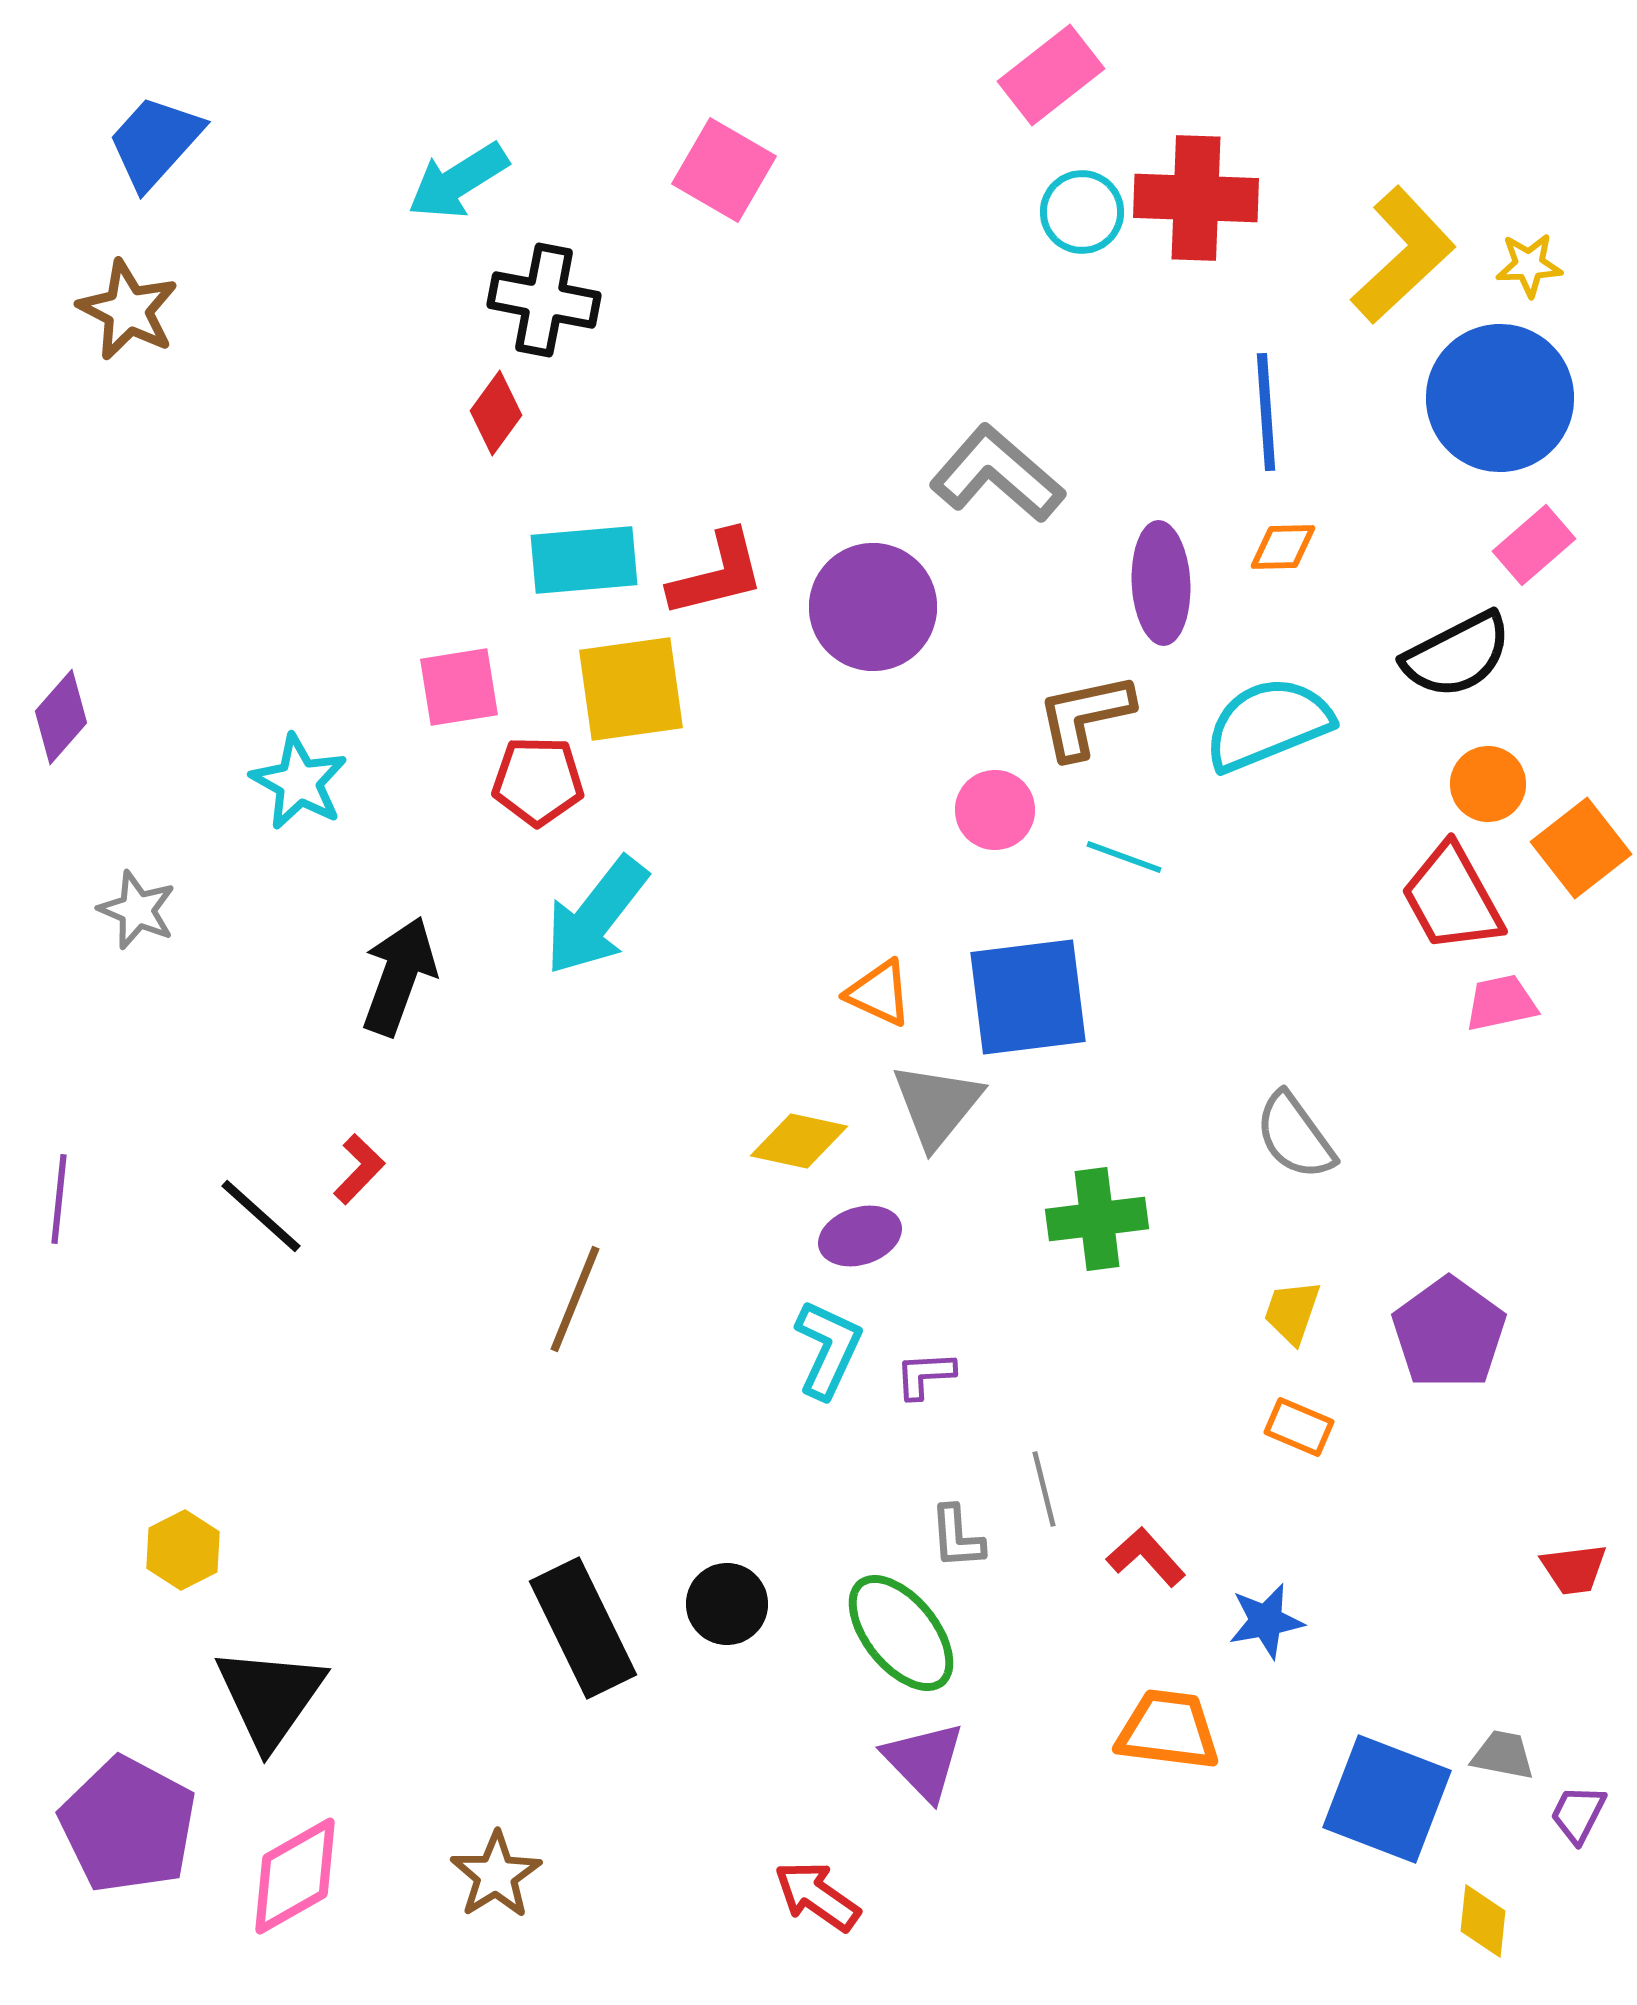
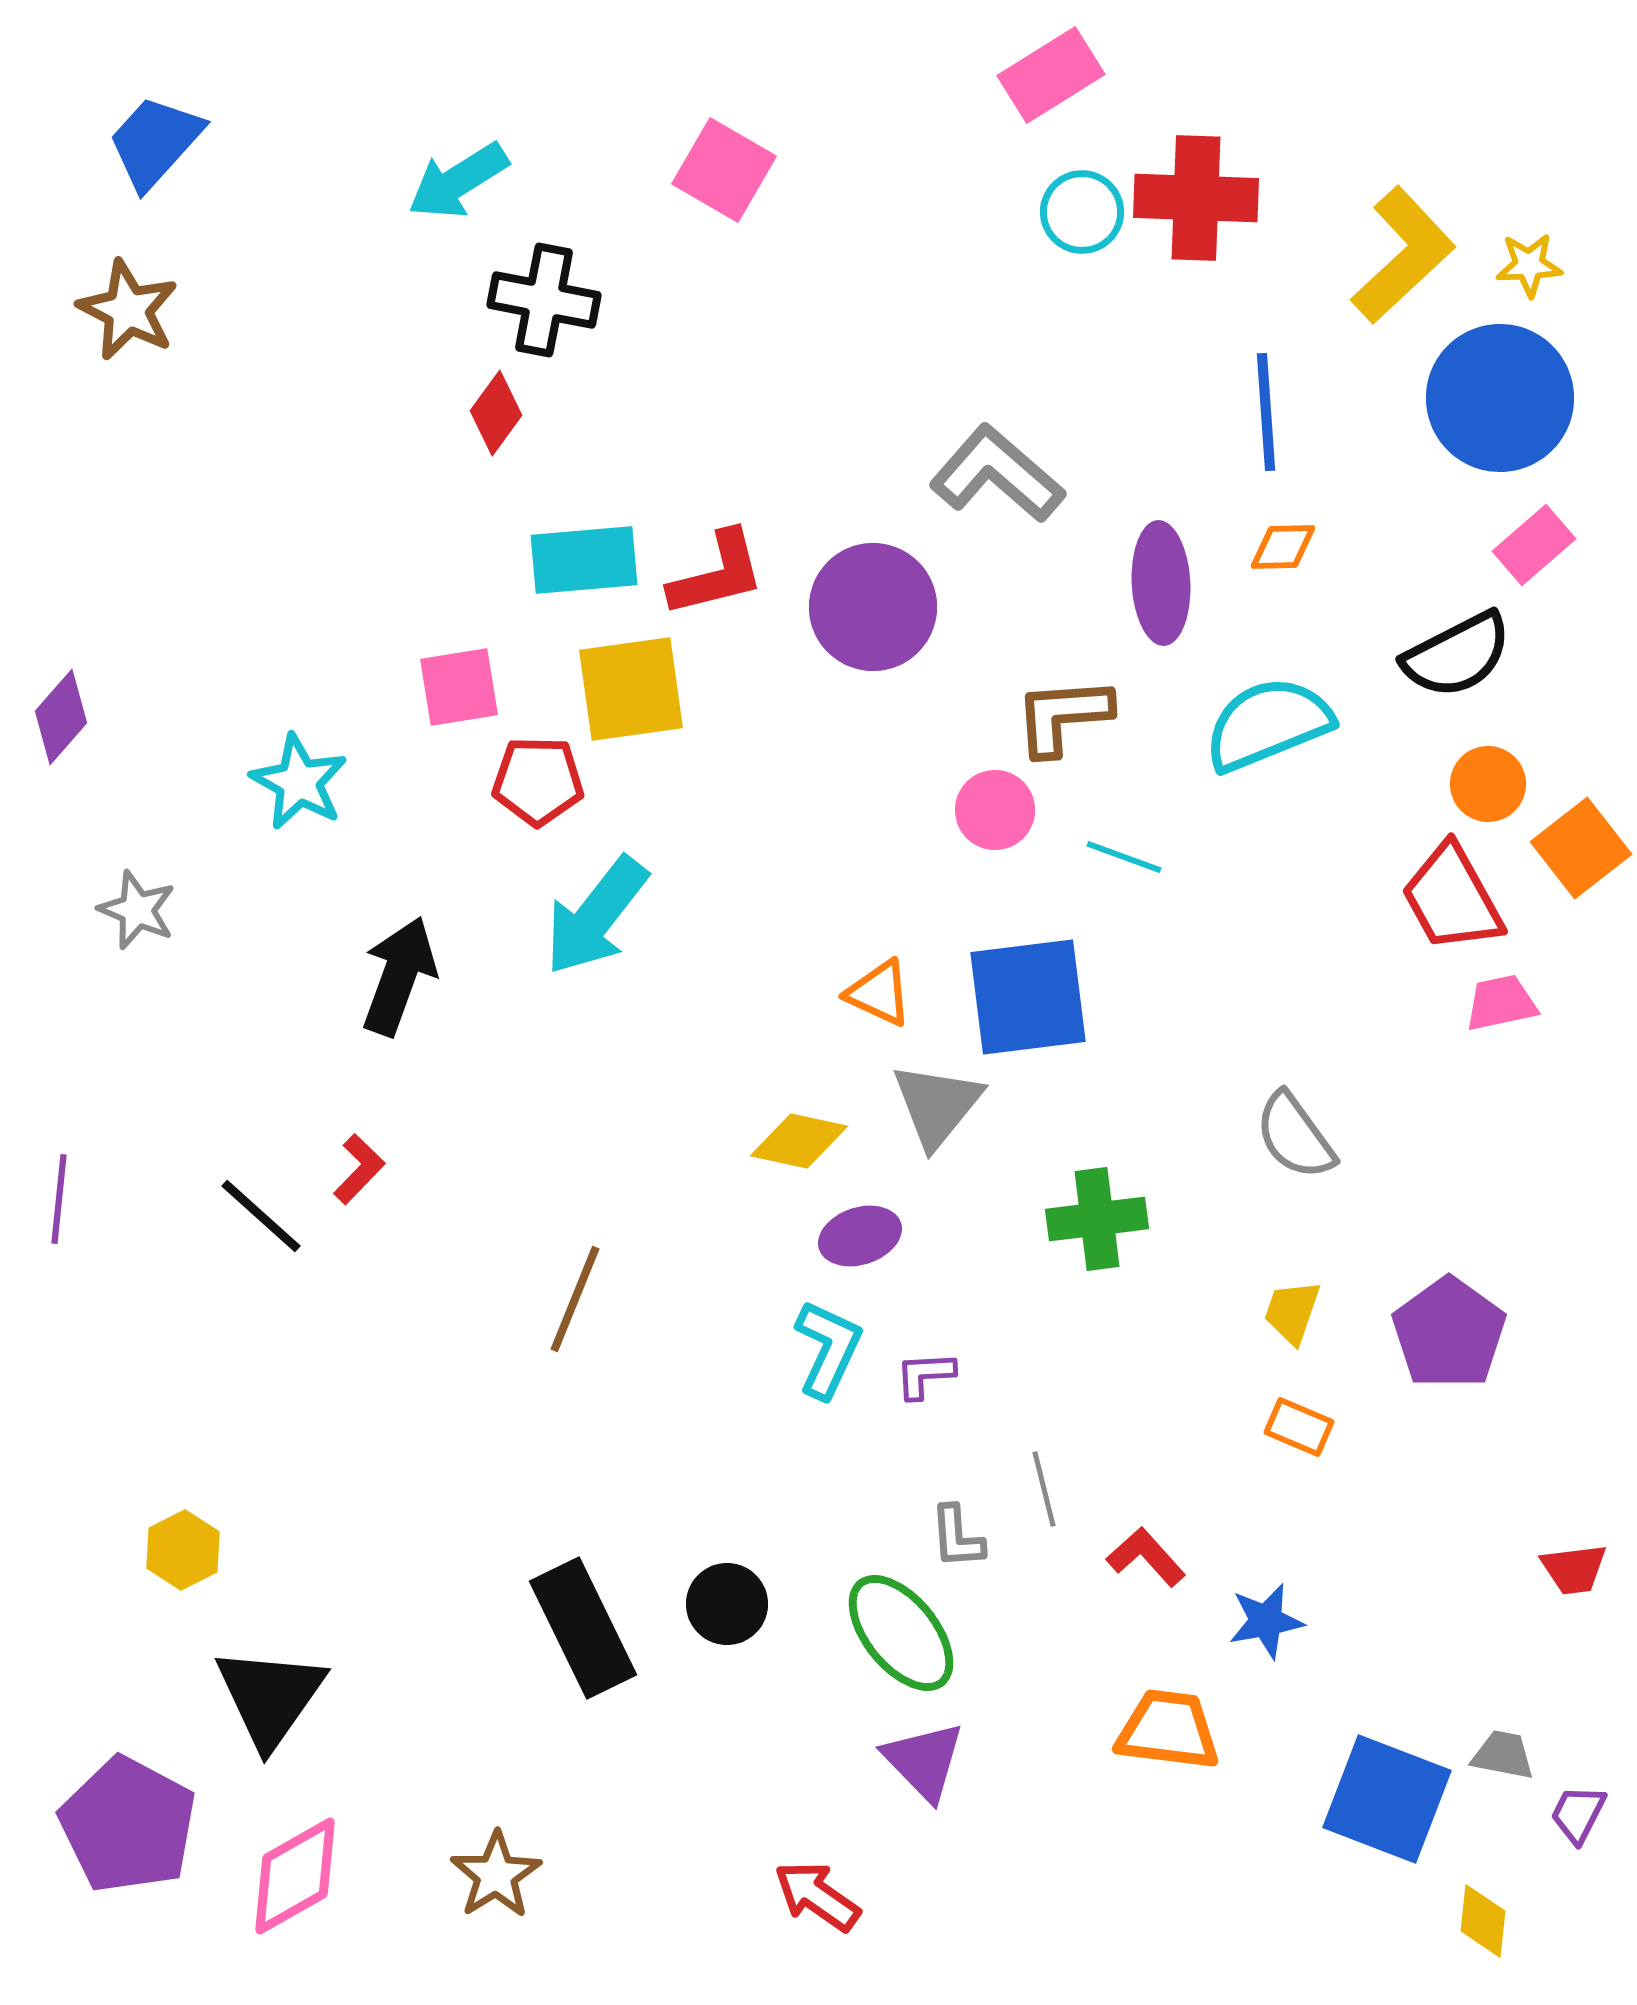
pink rectangle at (1051, 75): rotated 6 degrees clockwise
brown L-shape at (1085, 716): moved 22 px left; rotated 8 degrees clockwise
